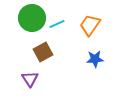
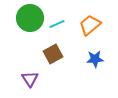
green circle: moved 2 px left
orange trapezoid: rotated 15 degrees clockwise
brown square: moved 10 px right, 2 px down
